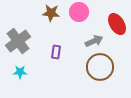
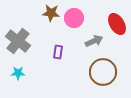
pink circle: moved 5 px left, 6 px down
gray cross: rotated 15 degrees counterclockwise
purple rectangle: moved 2 px right
brown circle: moved 3 px right, 5 px down
cyan star: moved 2 px left, 1 px down
